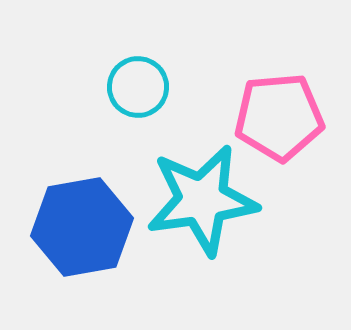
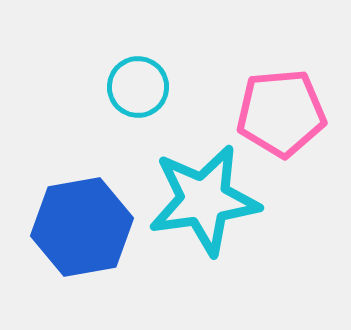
pink pentagon: moved 2 px right, 4 px up
cyan star: moved 2 px right
